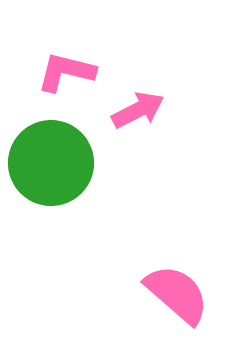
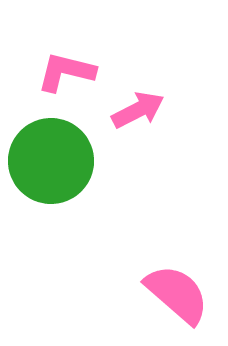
green circle: moved 2 px up
